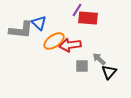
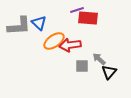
purple line: rotated 40 degrees clockwise
gray L-shape: moved 2 px left, 4 px up; rotated 10 degrees counterclockwise
